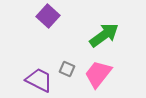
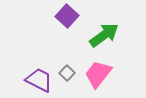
purple square: moved 19 px right
gray square: moved 4 px down; rotated 21 degrees clockwise
